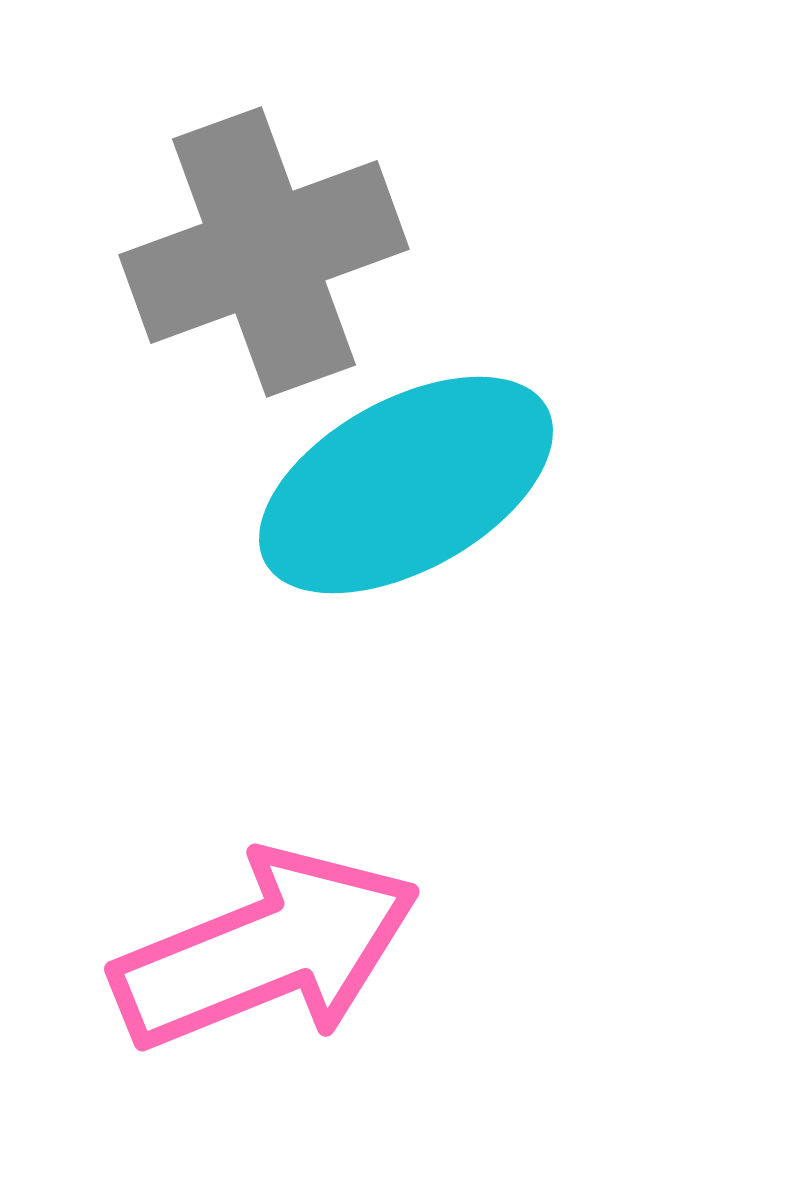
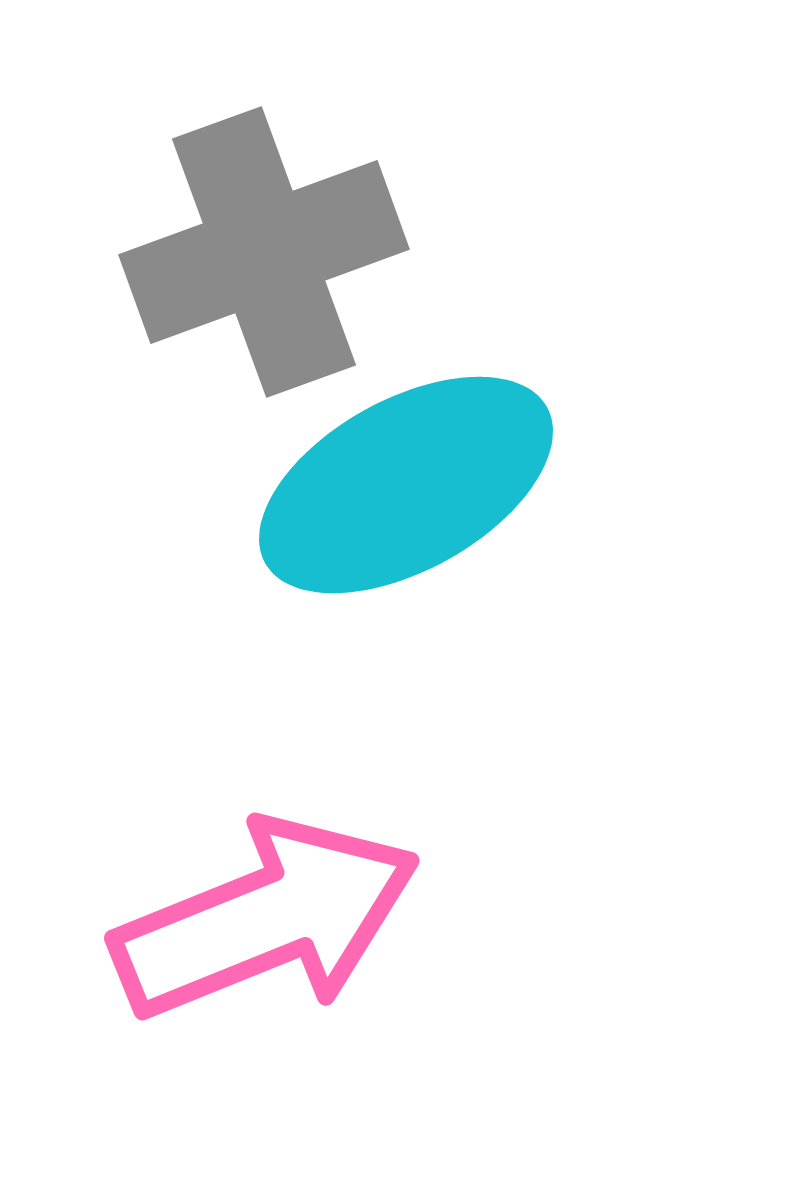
pink arrow: moved 31 px up
